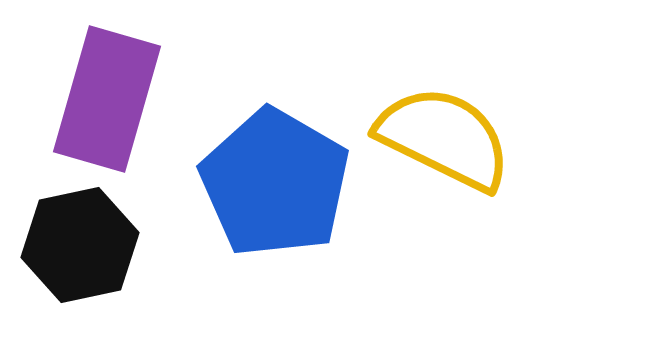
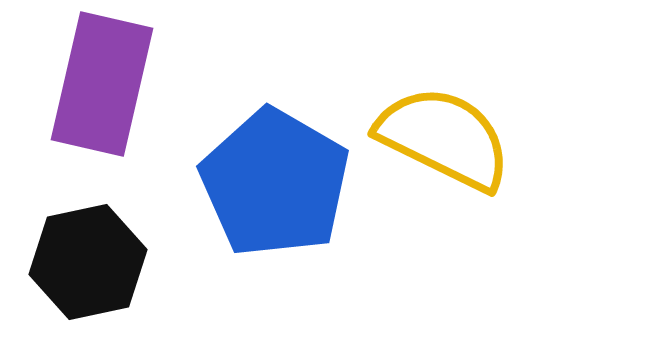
purple rectangle: moved 5 px left, 15 px up; rotated 3 degrees counterclockwise
black hexagon: moved 8 px right, 17 px down
